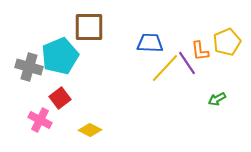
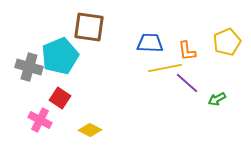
brown square: rotated 8 degrees clockwise
orange L-shape: moved 13 px left
purple line: moved 20 px down; rotated 15 degrees counterclockwise
yellow line: rotated 36 degrees clockwise
red square: rotated 20 degrees counterclockwise
